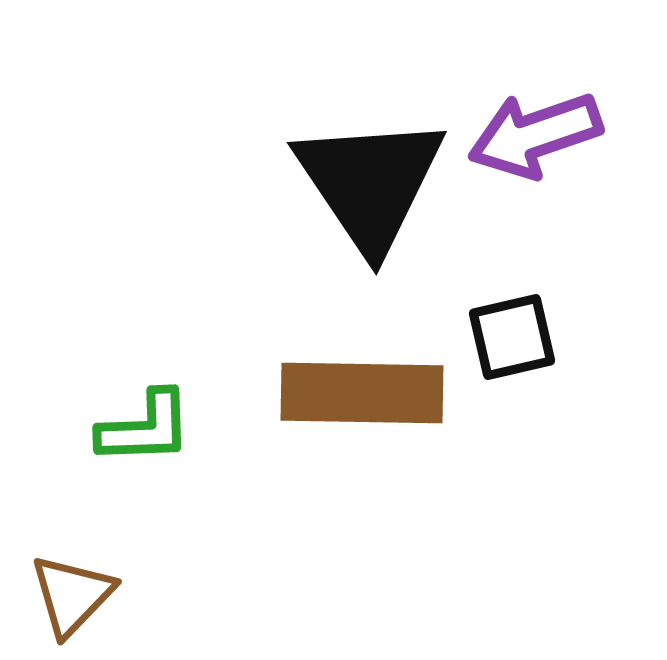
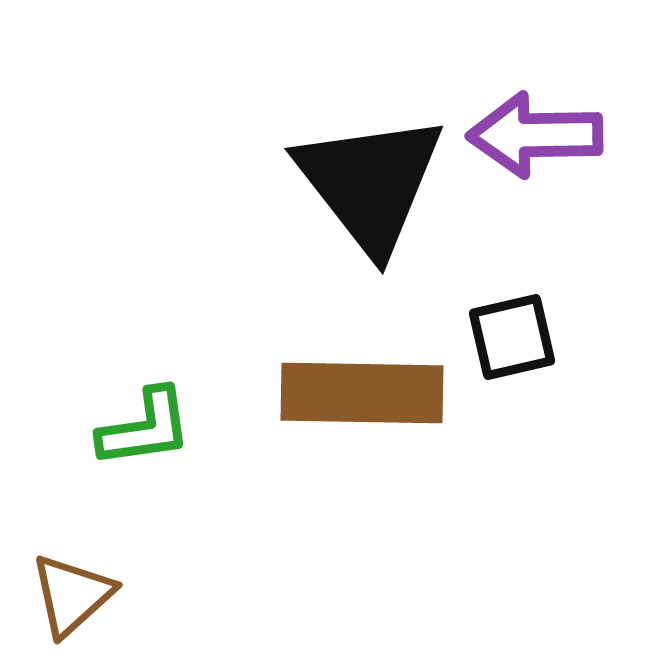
purple arrow: rotated 18 degrees clockwise
black triangle: rotated 4 degrees counterclockwise
green L-shape: rotated 6 degrees counterclockwise
brown triangle: rotated 4 degrees clockwise
